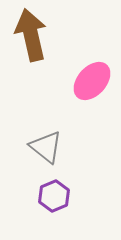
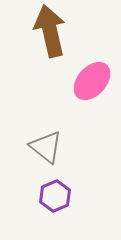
brown arrow: moved 19 px right, 4 px up
purple hexagon: moved 1 px right
